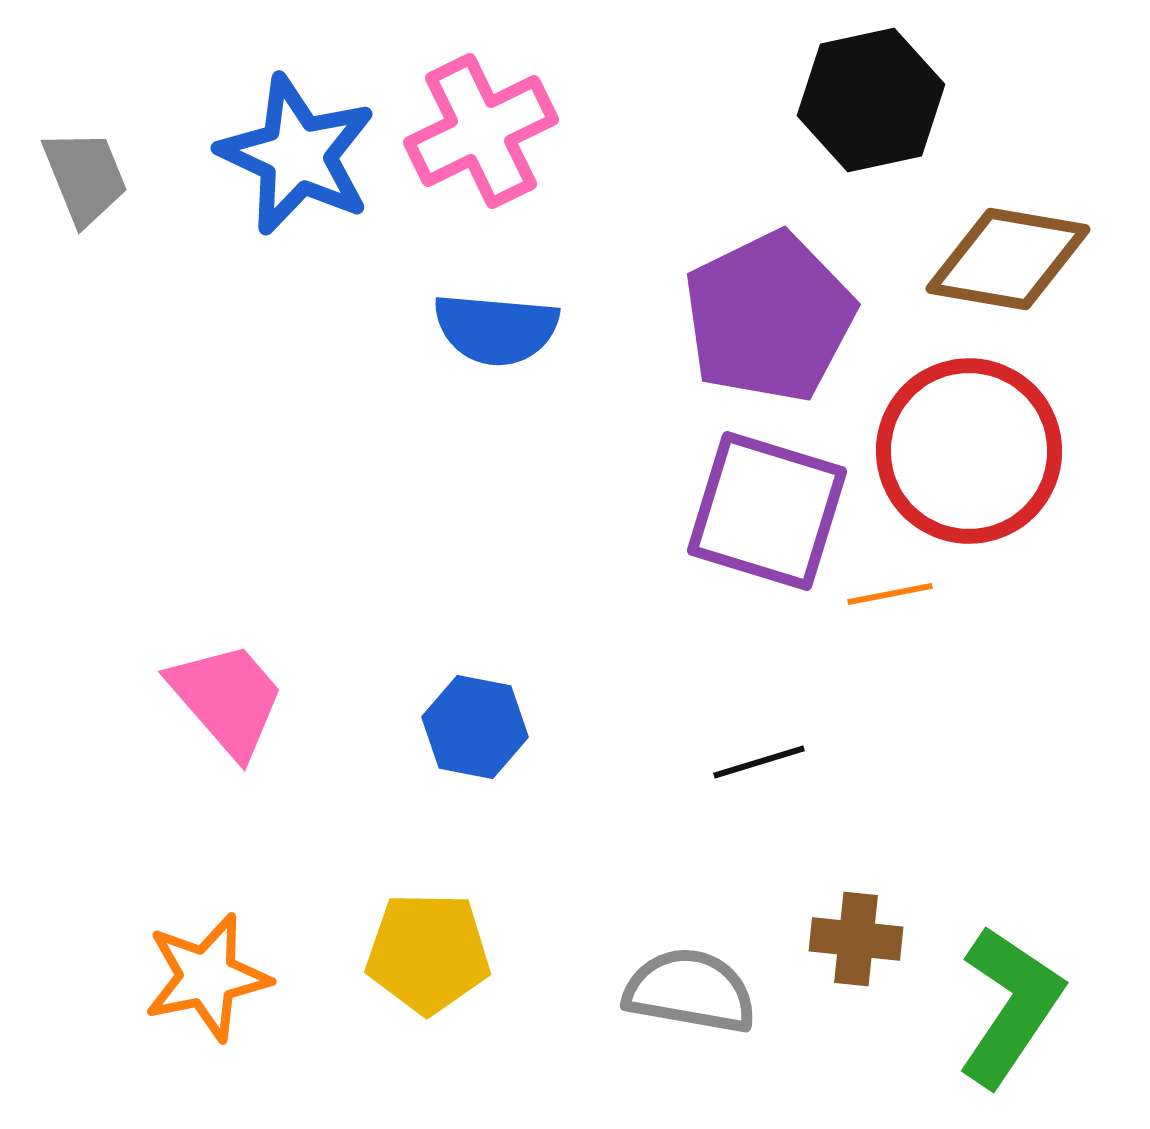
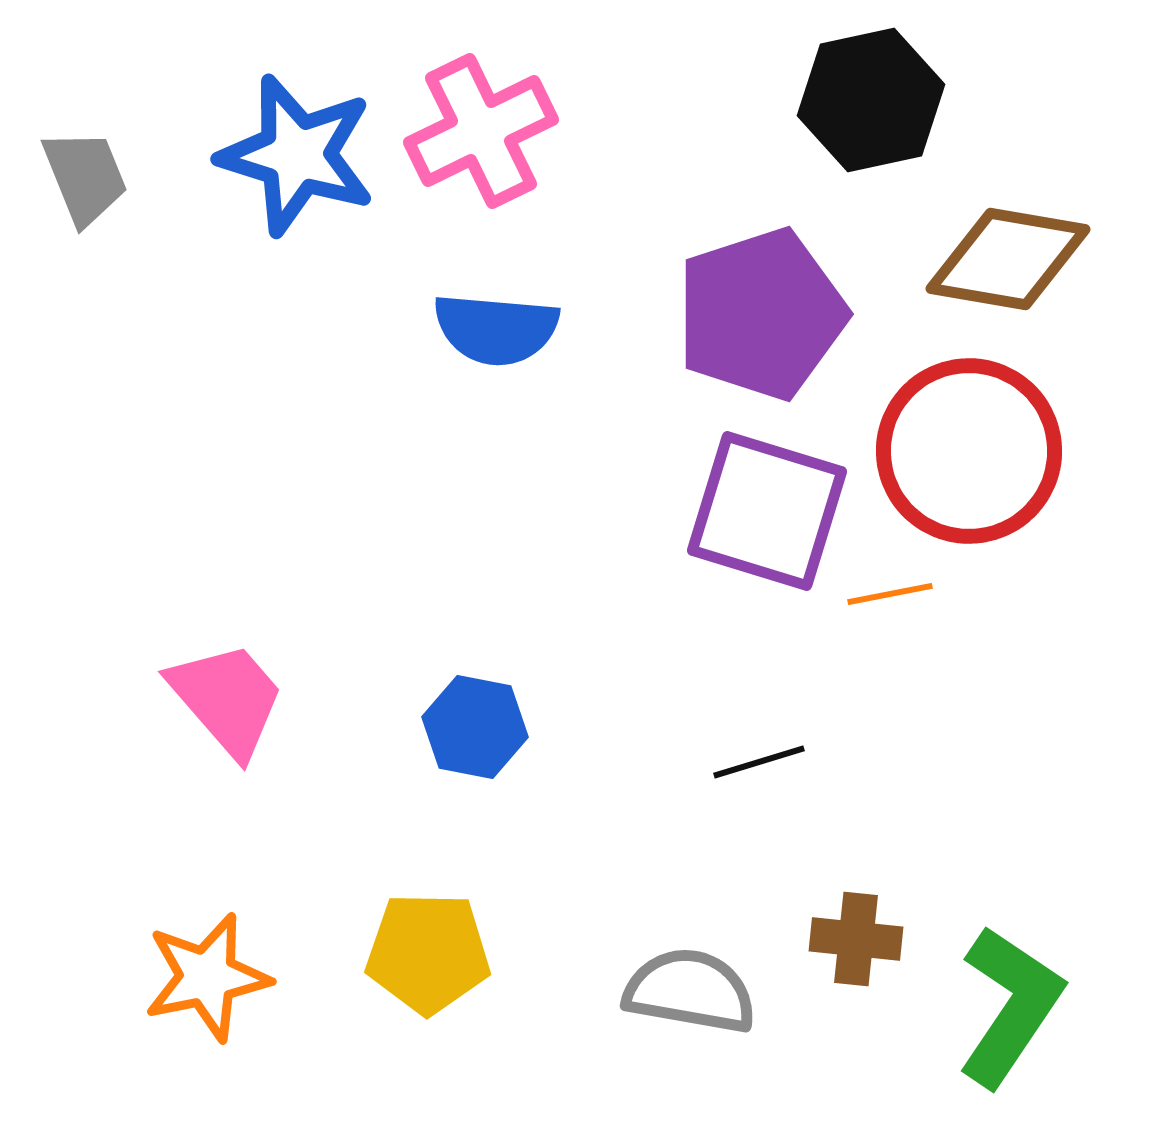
blue star: rotated 8 degrees counterclockwise
purple pentagon: moved 8 px left, 3 px up; rotated 8 degrees clockwise
